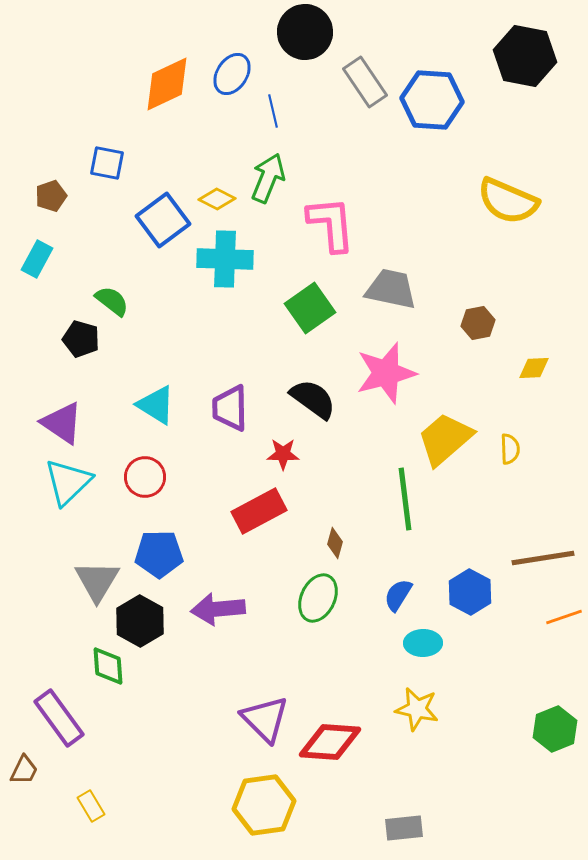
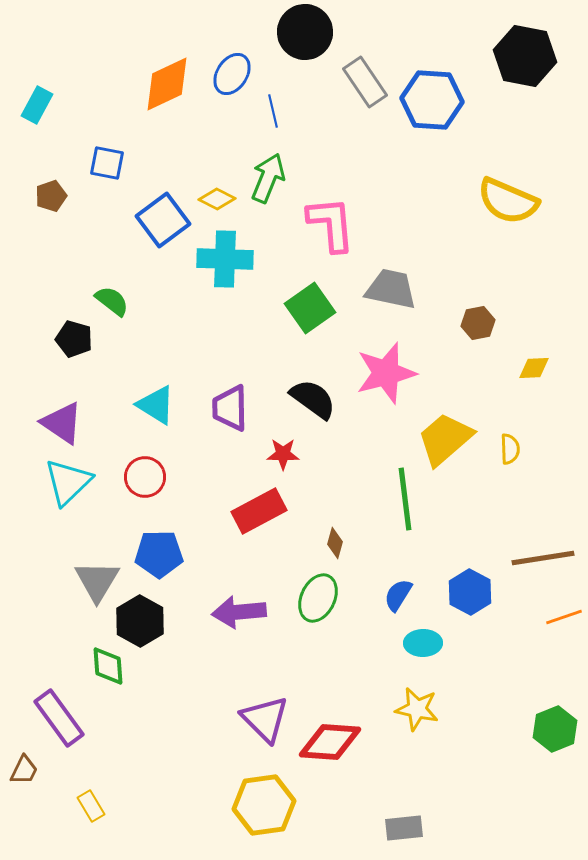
cyan rectangle at (37, 259): moved 154 px up
black pentagon at (81, 339): moved 7 px left
purple arrow at (218, 609): moved 21 px right, 3 px down
